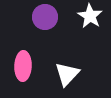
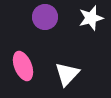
white star: moved 1 px right, 2 px down; rotated 25 degrees clockwise
pink ellipse: rotated 24 degrees counterclockwise
